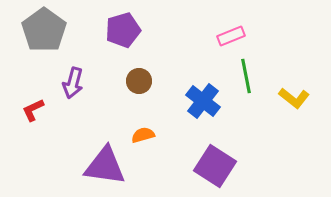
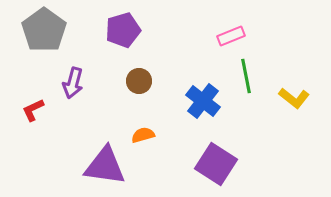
purple square: moved 1 px right, 2 px up
